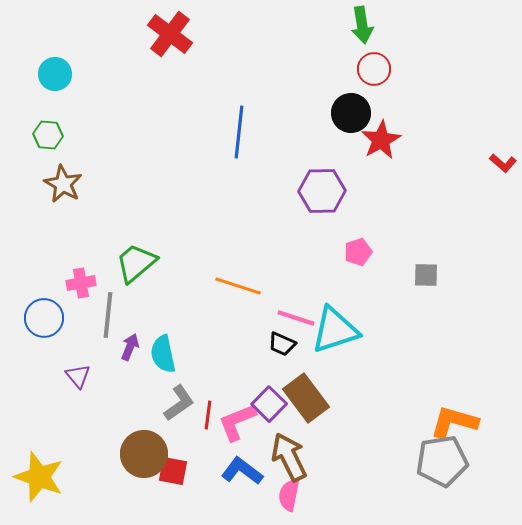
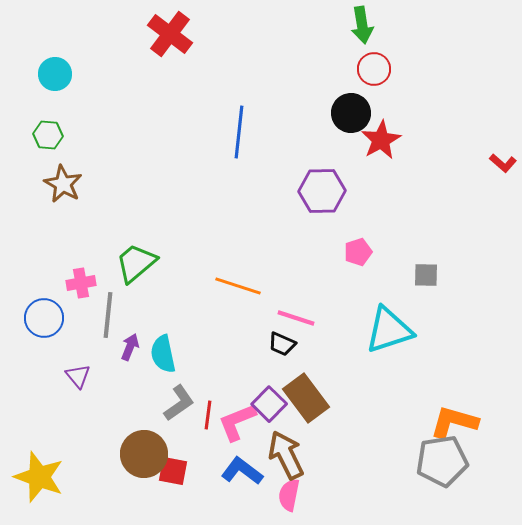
cyan triangle: moved 54 px right
brown arrow: moved 3 px left, 2 px up
